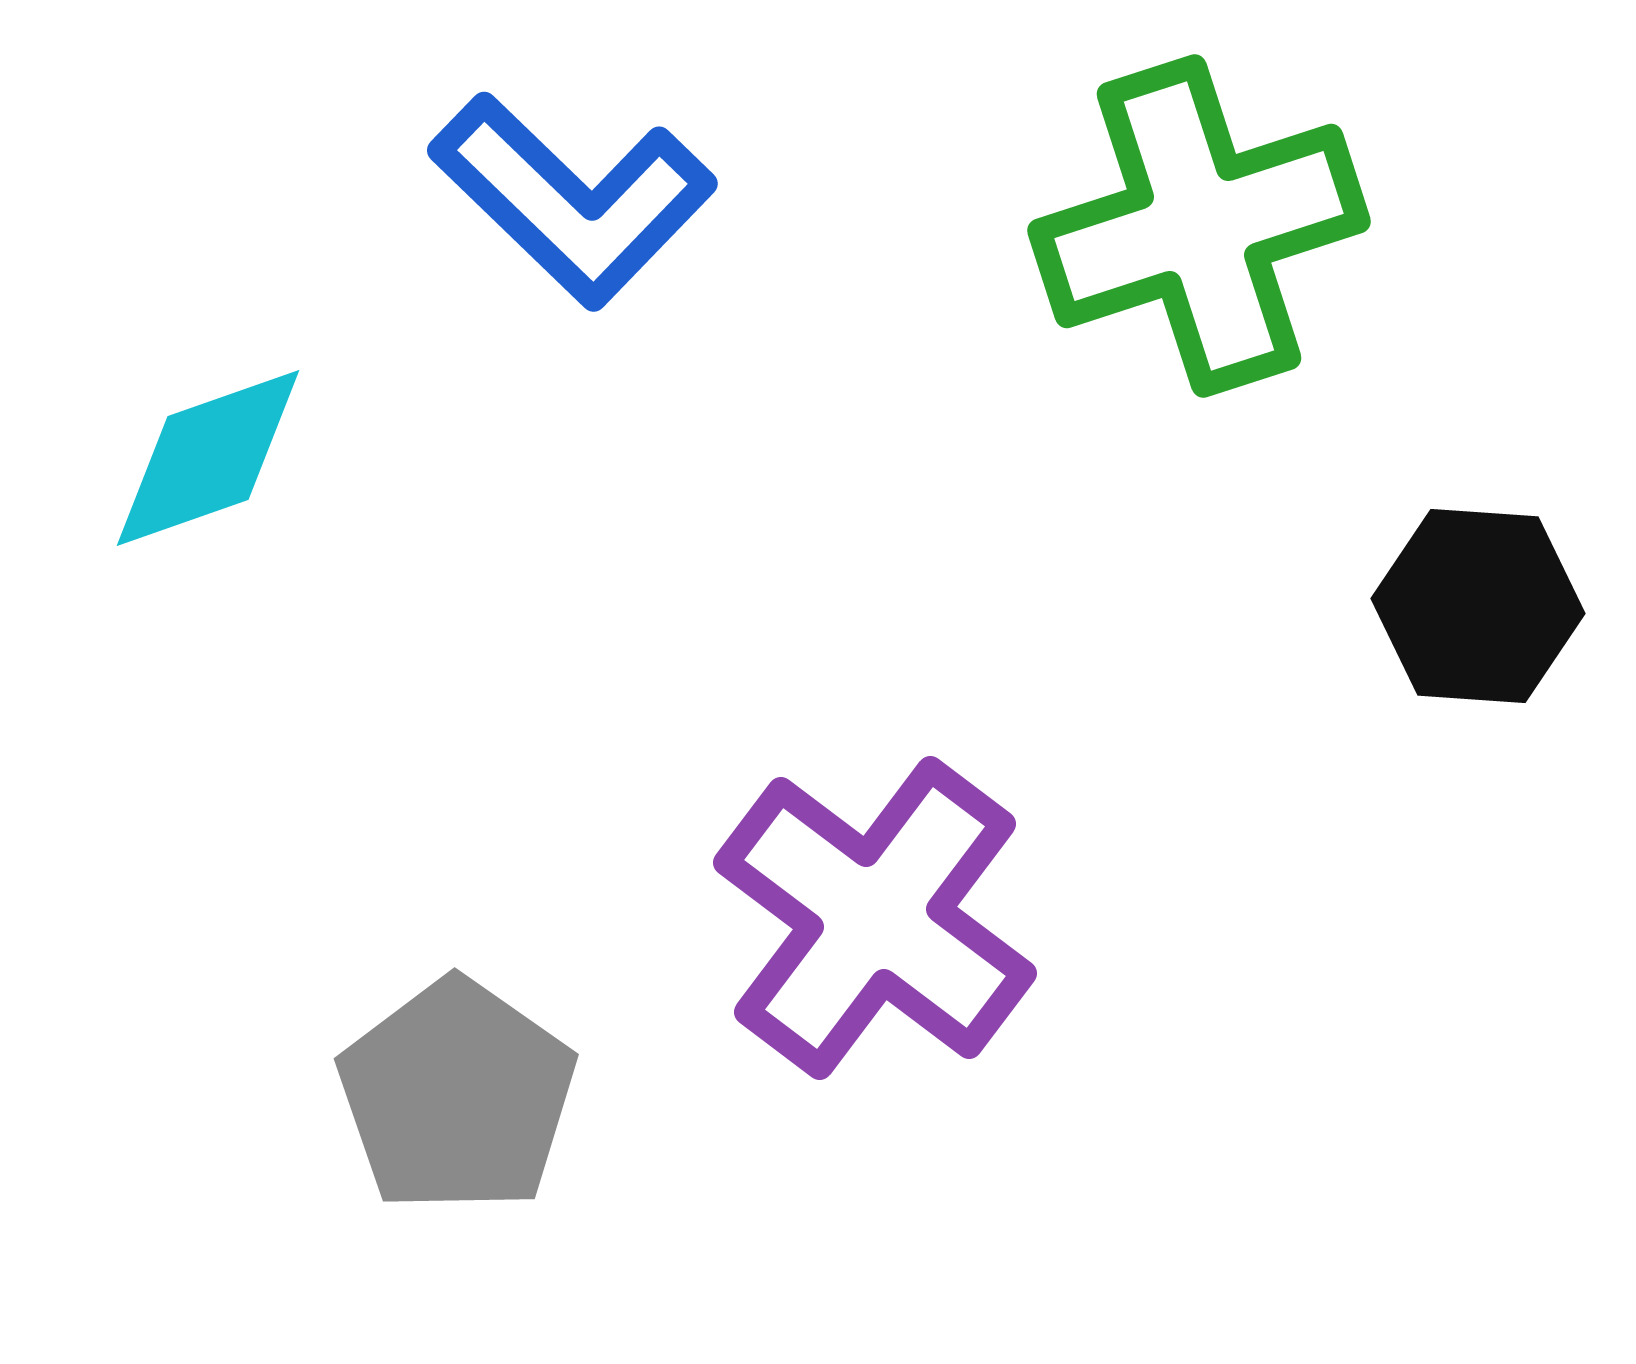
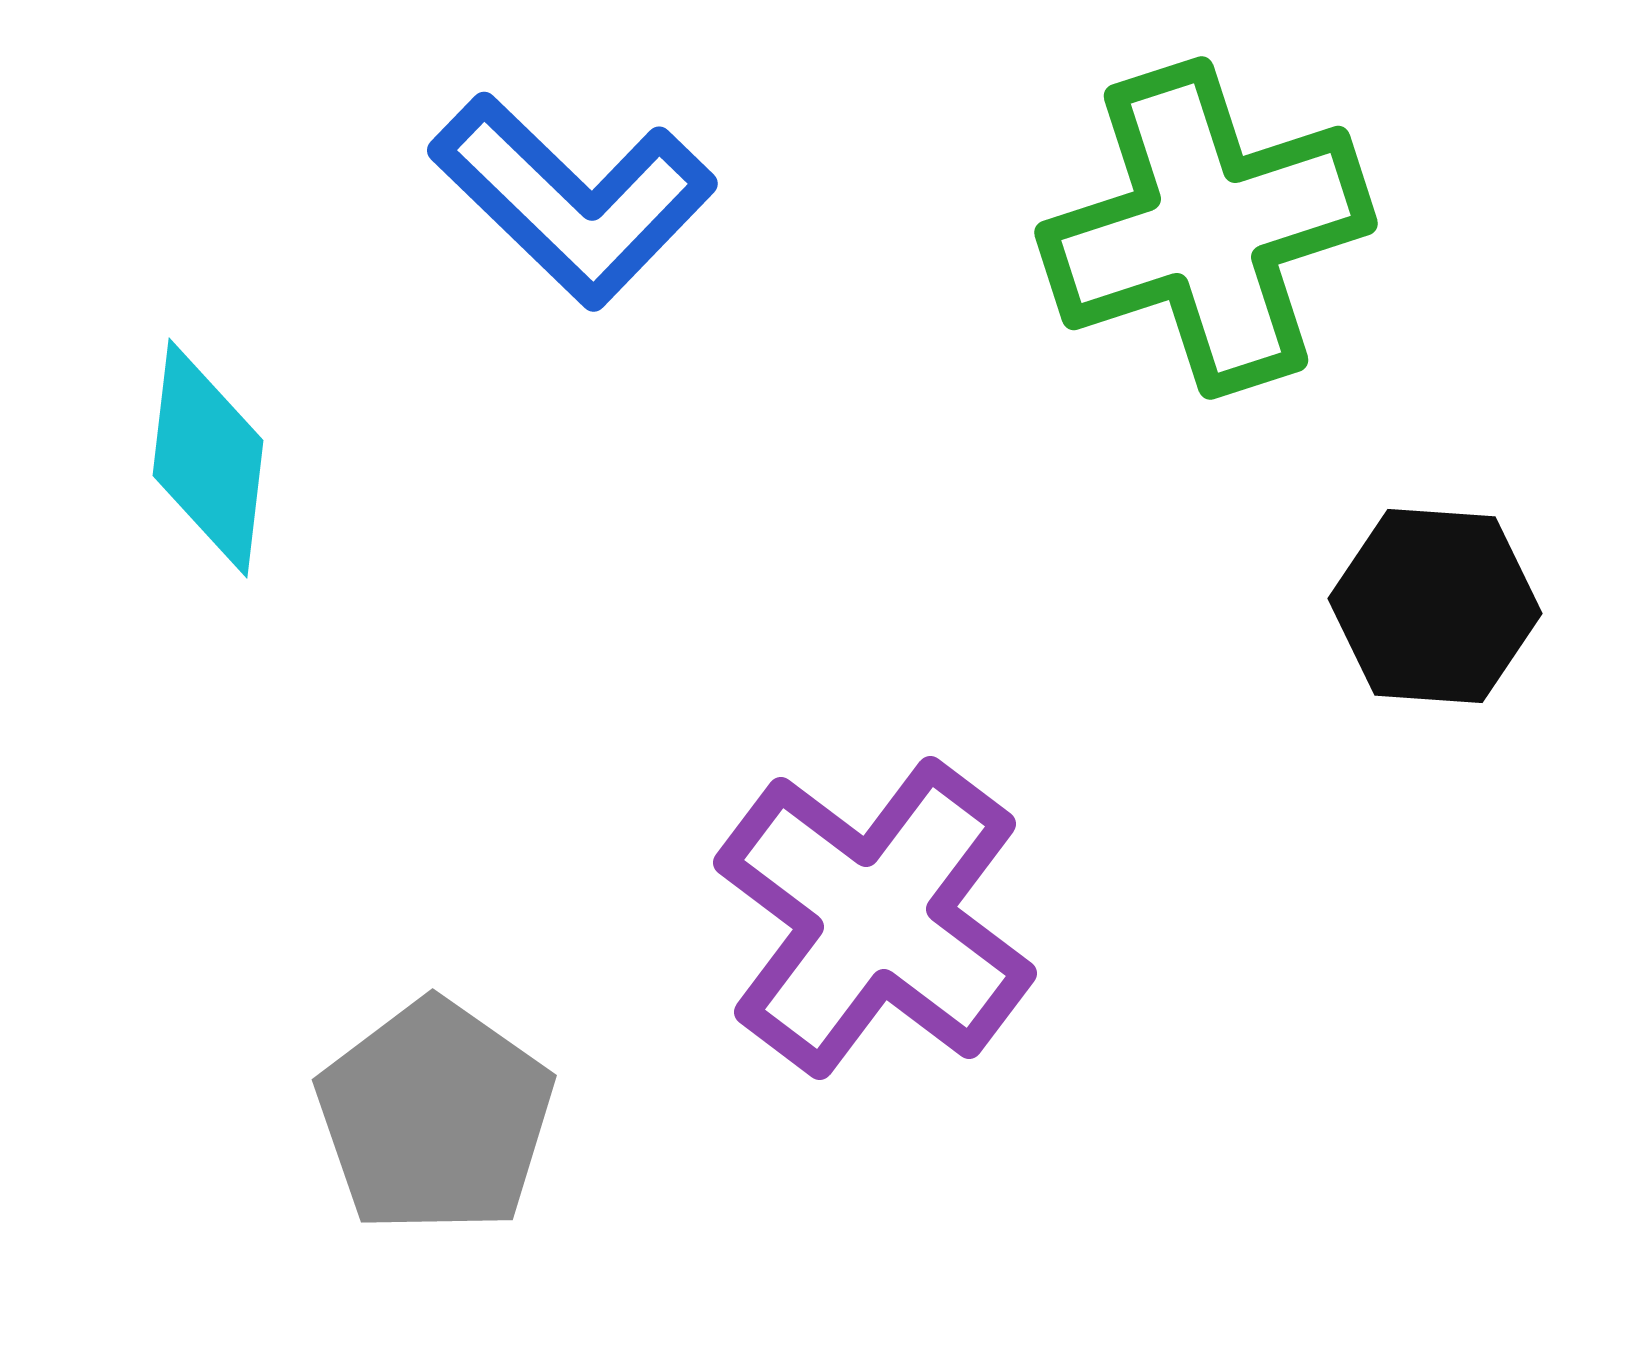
green cross: moved 7 px right, 2 px down
cyan diamond: rotated 64 degrees counterclockwise
black hexagon: moved 43 px left
gray pentagon: moved 22 px left, 21 px down
